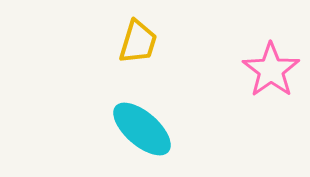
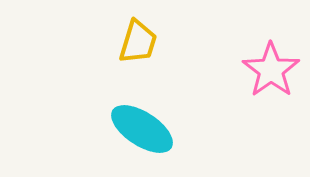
cyan ellipse: rotated 8 degrees counterclockwise
